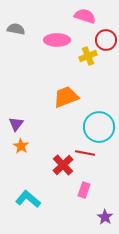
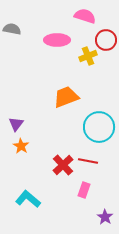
gray semicircle: moved 4 px left
red line: moved 3 px right, 8 px down
